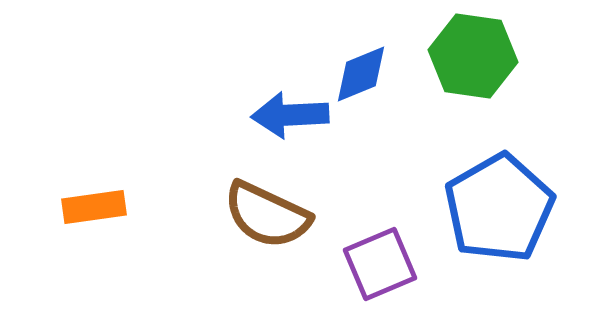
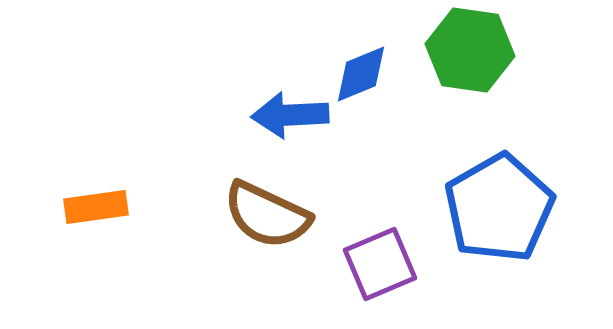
green hexagon: moved 3 px left, 6 px up
orange rectangle: moved 2 px right
